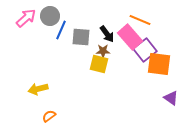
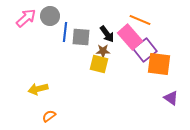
blue line: moved 4 px right, 2 px down; rotated 18 degrees counterclockwise
